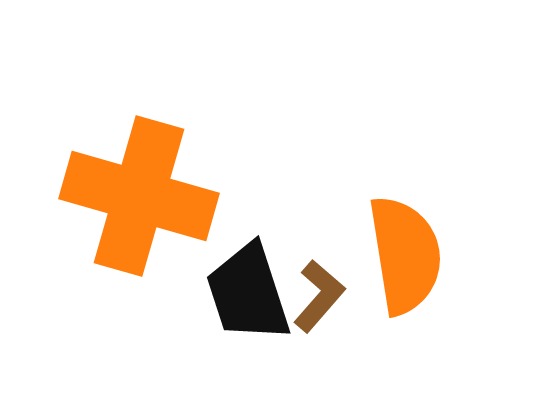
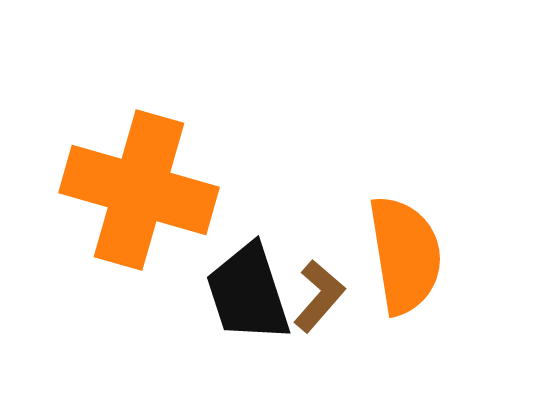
orange cross: moved 6 px up
